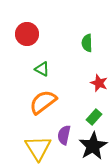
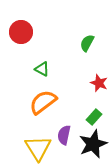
red circle: moved 6 px left, 2 px up
green semicircle: rotated 30 degrees clockwise
black star: moved 2 px up; rotated 8 degrees clockwise
